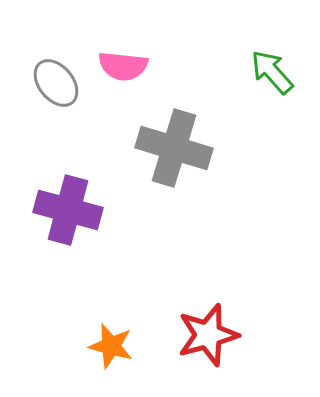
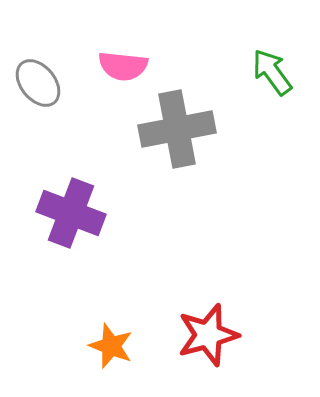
green arrow: rotated 6 degrees clockwise
gray ellipse: moved 18 px left
gray cross: moved 3 px right, 19 px up; rotated 28 degrees counterclockwise
purple cross: moved 3 px right, 3 px down; rotated 6 degrees clockwise
orange star: rotated 6 degrees clockwise
